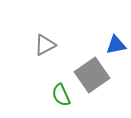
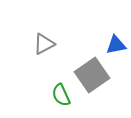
gray triangle: moved 1 px left, 1 px up
